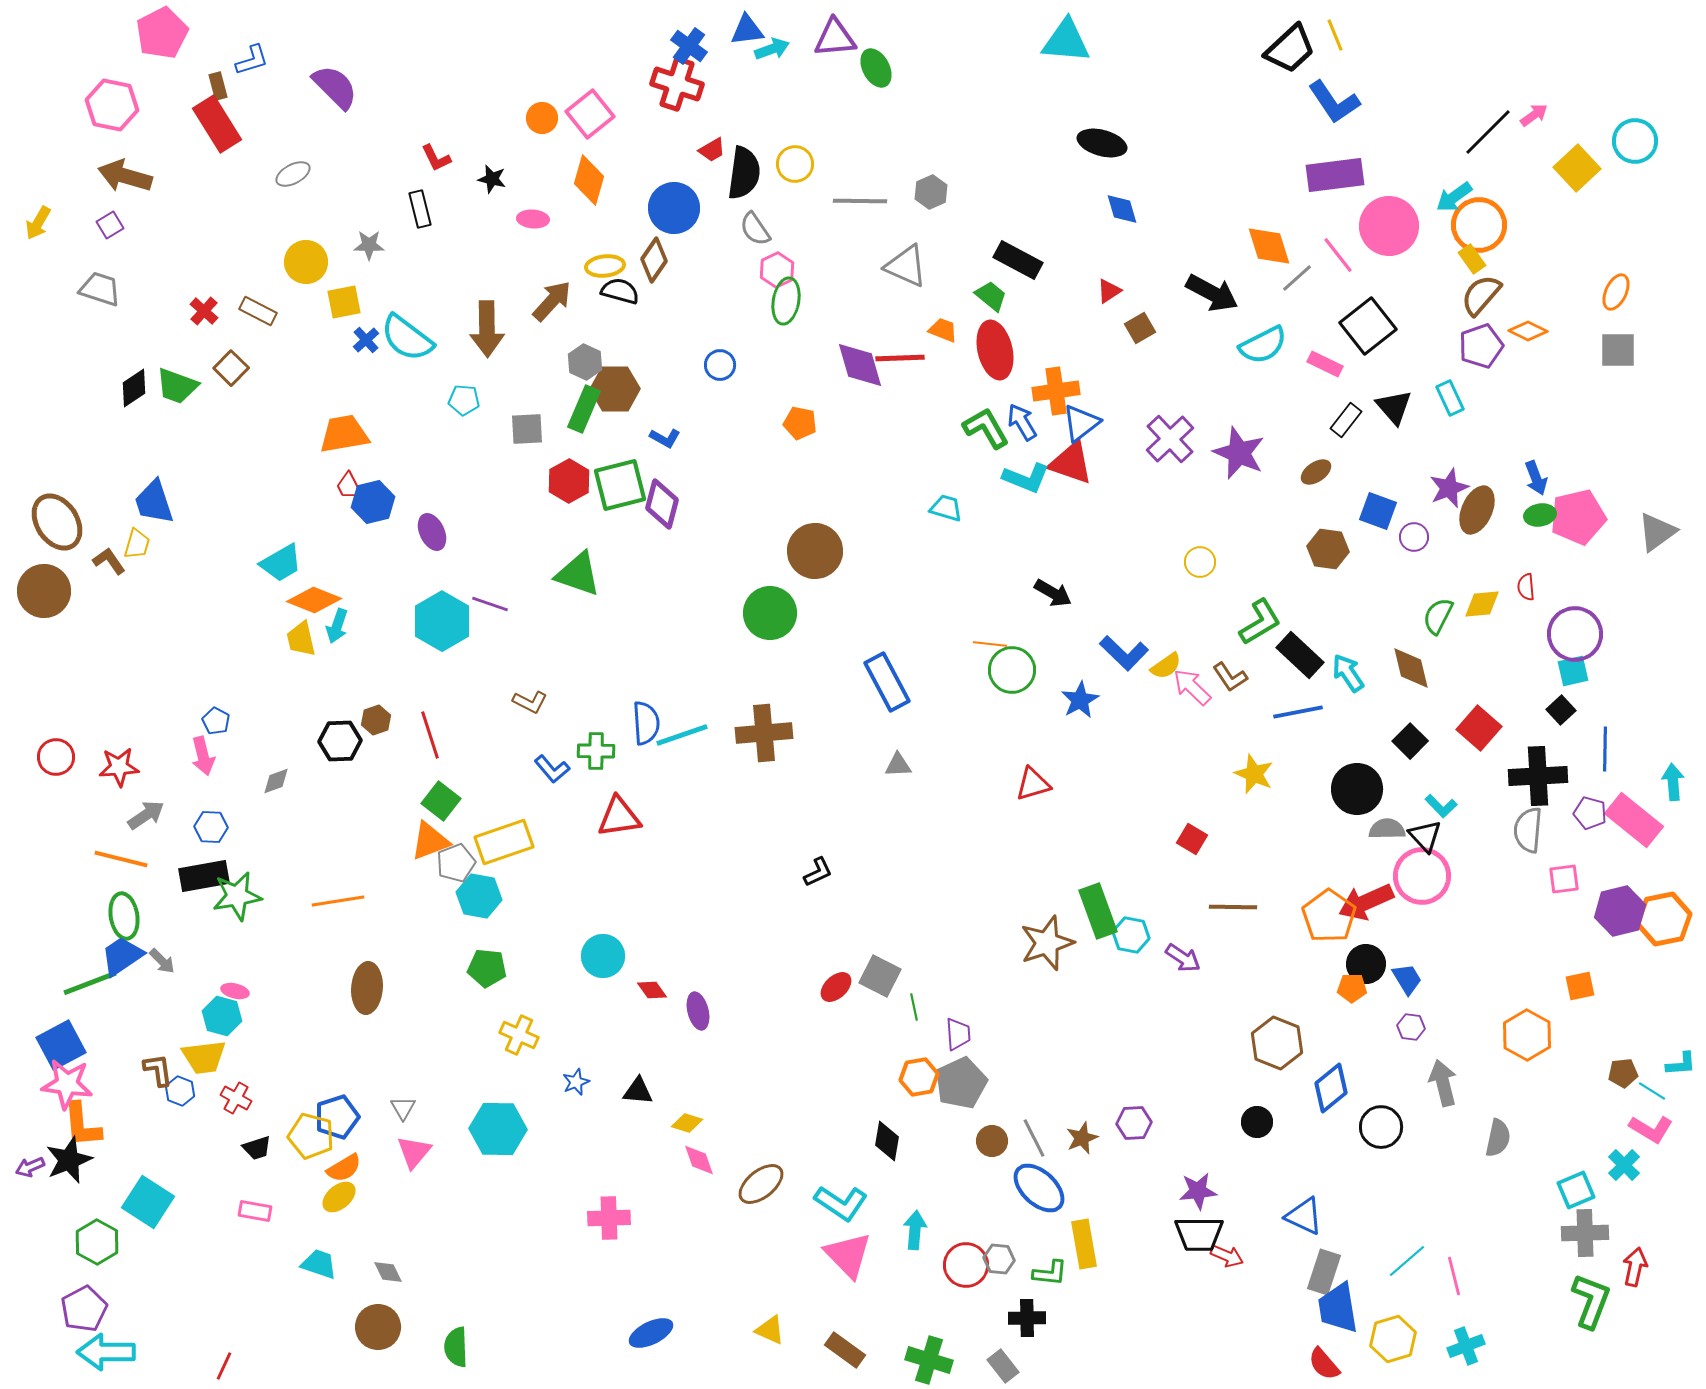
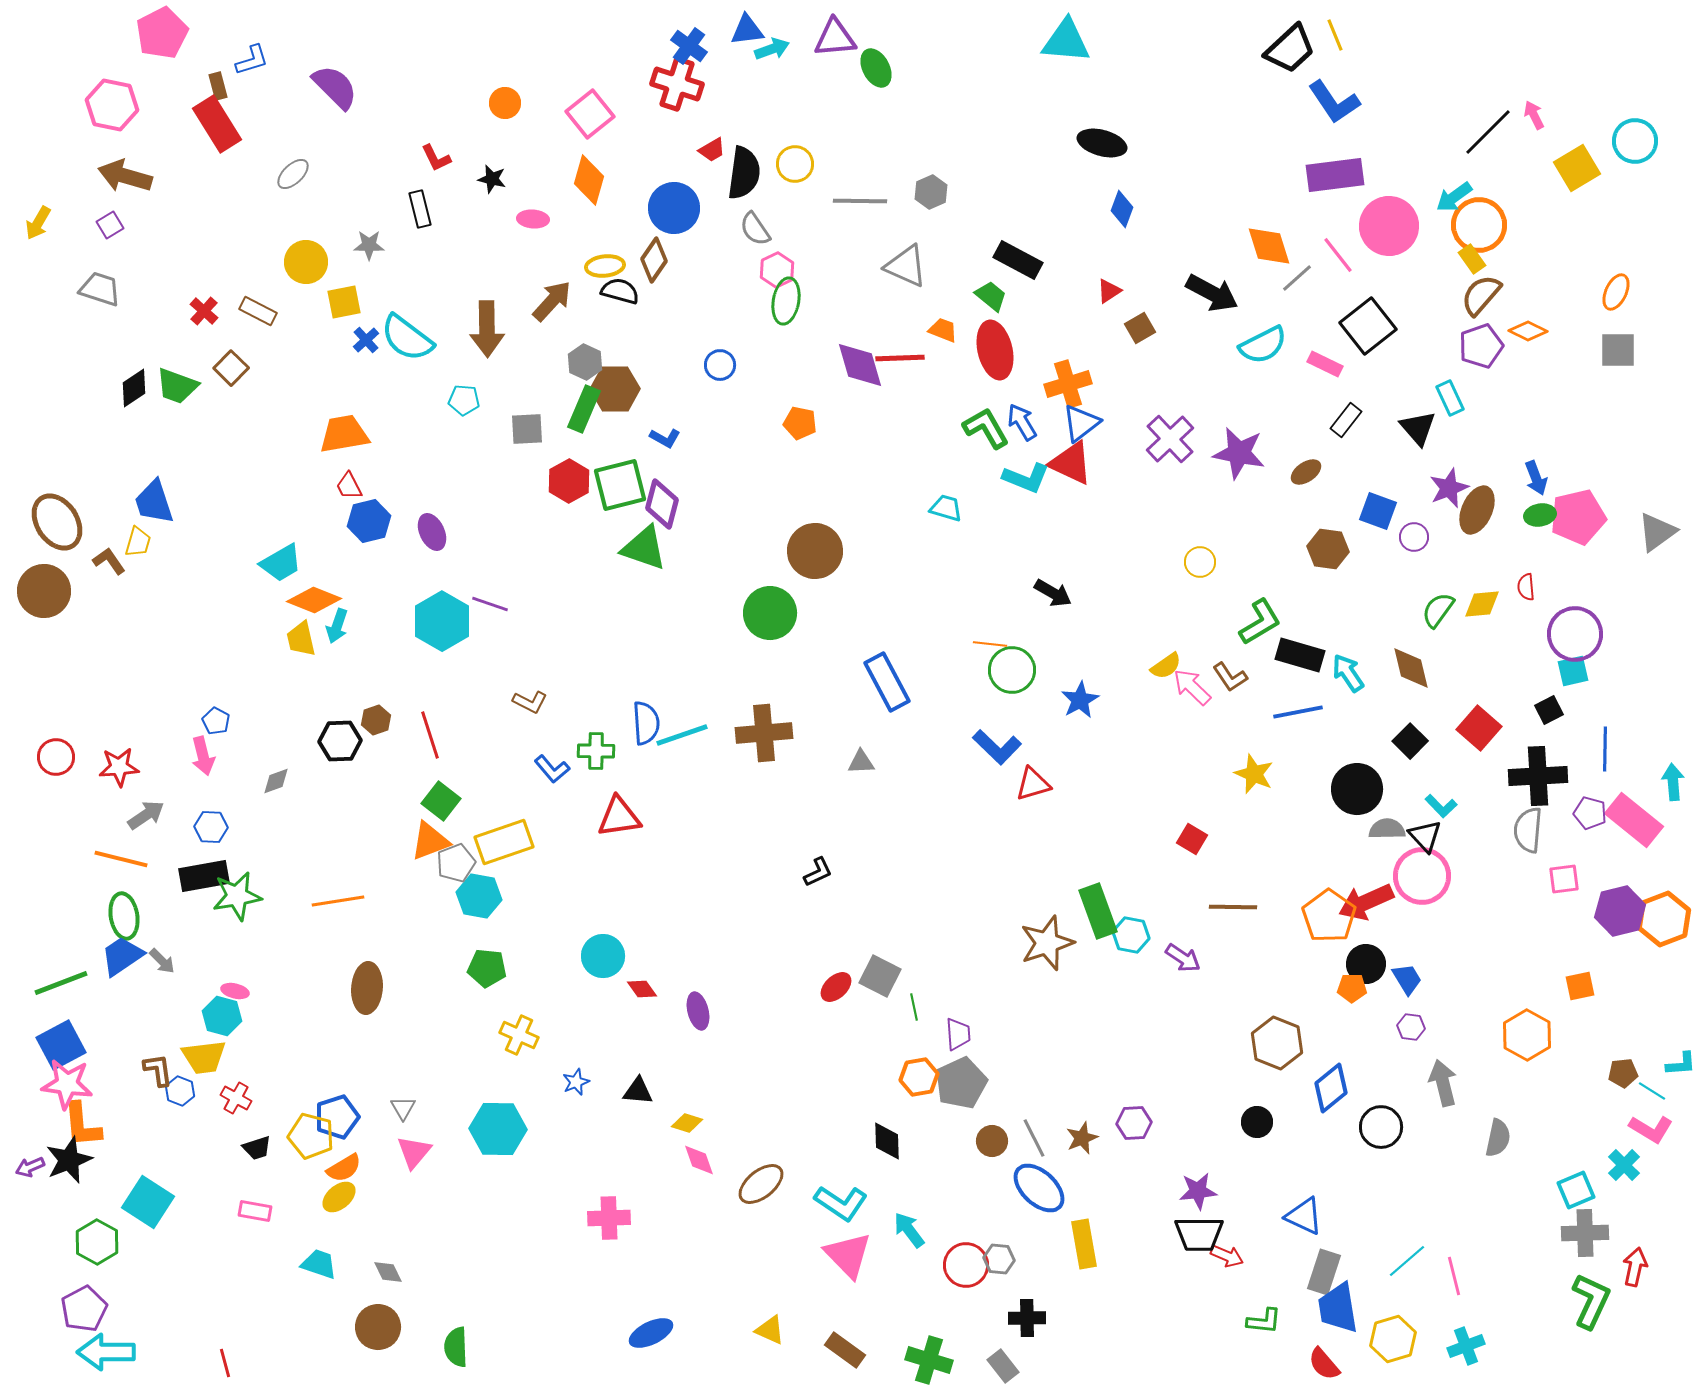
pink arrow at (1534, 115): rotated 80 degrees counterclockwise
orange circle at (542, 118): moved 37 px left, 15 px up
yellow square at (1577, 168): rotated 12 degrees clockwise
gray ellipse at (293, 174): rotated 16 degrees counterclockwise
blue diamond at (1122, 209): rotated 36 degrees clockwise
orange cross at (1056, 391): moved 12 px right, 7 px up; rotated 9 degrees counterclockwise
black triangle at (1394, 407): moved 24 px right, 21 px down
purple star at (1239, 453): rotated 12 degrees counterclockwise
red triangle at (1071, 463): rotated 6 degrees clockwise
brown ellipse at (1316, 472): moved 10 px left
blue hexagon at (373, 502): moved 4 px left, 19 px down
yellow trapezoid at (137, 544): moved 1 px right, 2 px up
green triangle at (578, 574): moved 66 px right, 26 px up
green semicircle at (1438, 616): moved 6 px up; rotated 9 degrees clockwise
blue L-shape at (1124, 653): moved 127 px left, 94 px down
black rectangle at (1300, 655): rotated 27 degrees counterclockwise
black square at (1561, 710): moved 12 px left; rotated 16 degrees clockwise
gray triangle at (898, 765): moved 37 px left, 3 px up
orange hexagon at (1664, 919): rotated 10 degrees counterclockwise
green line at (90, 983): moved 29 px left
red diamond at (652, 990): moved 10 px left, 1 px up
black diamond at (887, 1141): rotated 12 degrees counterclockwise
cyan arrow at (915, 1230): moved 6 px left; rotated 42 degrees counterclockwise
green L-shape at (1050, 1273): moved 214 px right, 48 px down
green L-shape at (1591, 1301): rotated 4 degrees clockwise
red line at (224, 1366): moved 1 px right, 3 px up; rotated 40 degrees counterclockwise
